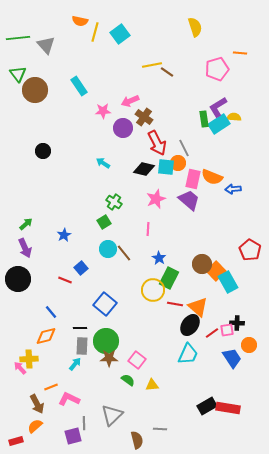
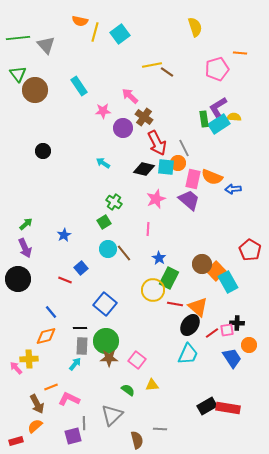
pink arrow at (130, 101): moved 5 px up; rotated 66 degrees clockwise
pink arrow at (20, 368): moved 4 px left
green semicircle at (128, 380): moved 10 px down
